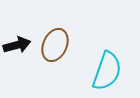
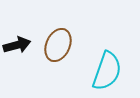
brown ellipse: moved 3 px right
